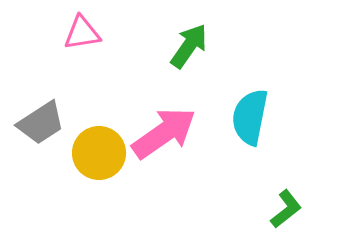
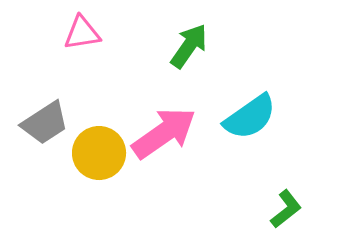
cyan semicircle: rotated 136 degrees counterclockwise
gray trapezoid: moved 4 px right
